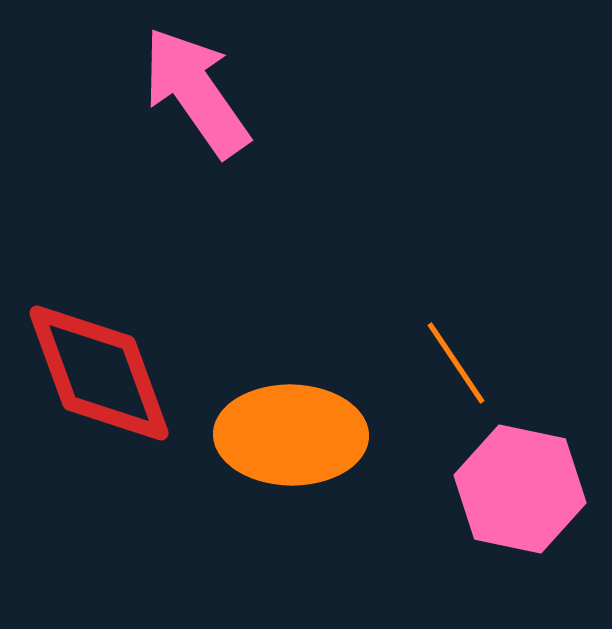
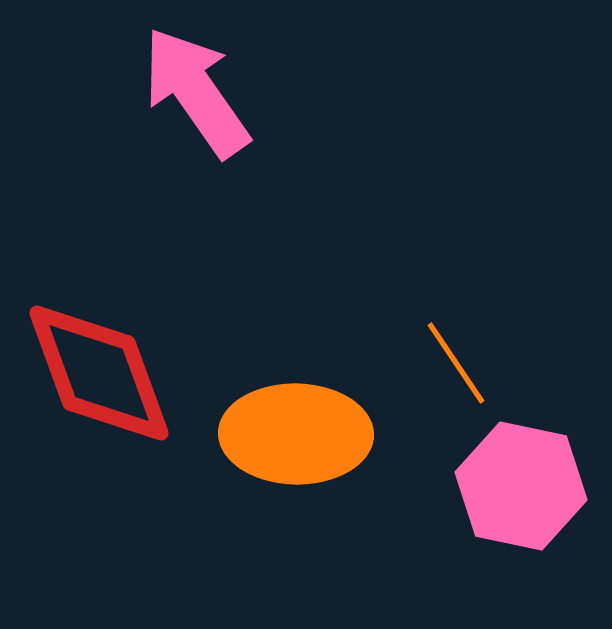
orange ellipse: moved 5 px right, 1 px up
pink hexagon: moved 1 px right, 3 px up
